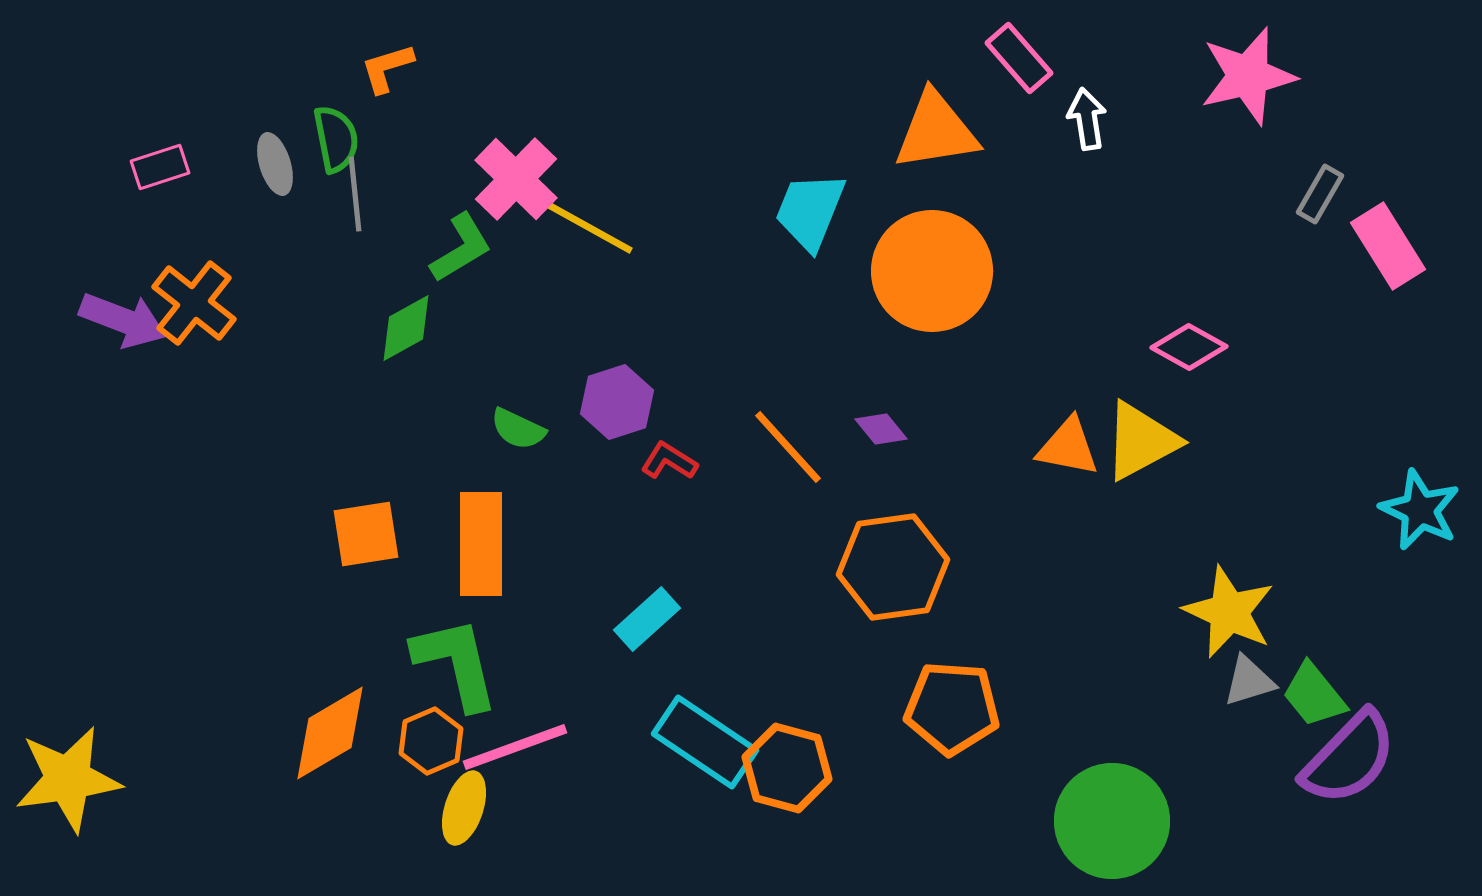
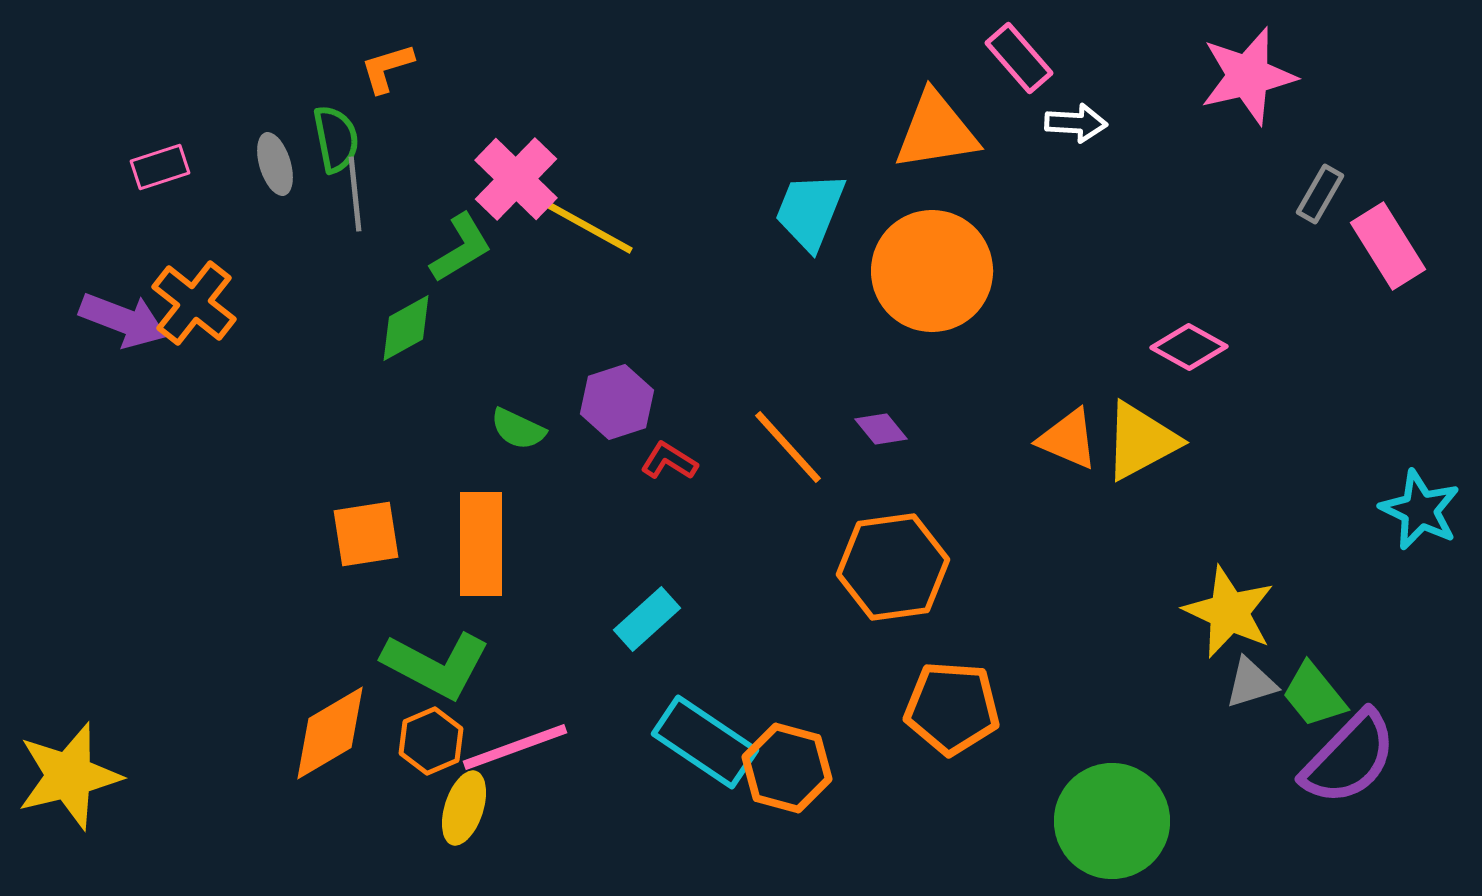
white arrow at (1087, 119): moved 11 px left, 4 px down; rotated 102 degrees clockwise
orange triangle at (1068, 447): moved 8 px up; rotated 12 degrees clockwise
green L-shape at (456, 663): moved 20 px left, 2 px down; rotated 131 degrees clockwise
gray triangle at (1249, 681): moved 2 px right, 2 px down
yellow star at (68, 779): moved 1 px right, 3 px up; rotated 6 degrees counterclockwise
